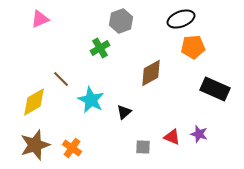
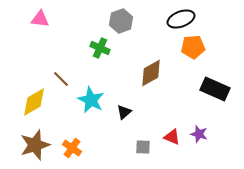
pink triangle: rotated 30 degrees clockwise
green cross: rotated 36 degrees counterclockwise
